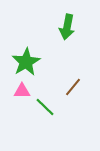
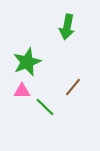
green star: moved 1 px right; rotated 8 degrees clockwise
